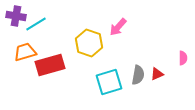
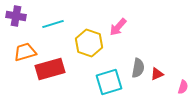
cyan line: moved 17 px right; rotated 15 degrees clockwise
pink semicircle: moved 29 px down; rotated 16 degrees clockwise
red rectangle: moved 4 px down
gray semicircle: moved 7 px up
